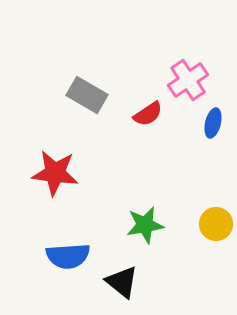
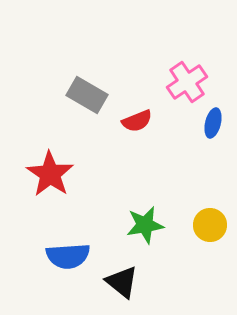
pink cross: moved 1 px left, 2 px down
red semicircle: moved 11 px left, 7 px down; rotated 12 degrees clockwise
red star: moved 5 px left, 1 px down; rotated 27 degrees clockwise
yellow circle: moved 6 px left, 1 px down
